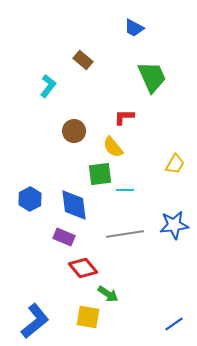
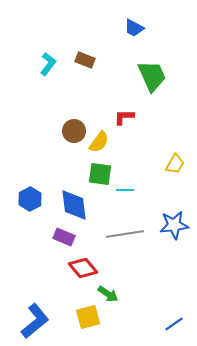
brown rectangle: moved 2 px right; rotated 18 degrees counterclockwise
green trapezoid: moved 1 px up
cyan L-shape: moved 22 px up
yellow semicircle: moved 14 px left, 5 px up; rotated 105 degrees counterclockwise
green square: rotated 15 degrees clockwise
yellow square: rotated 25 degrees counterclockwise
